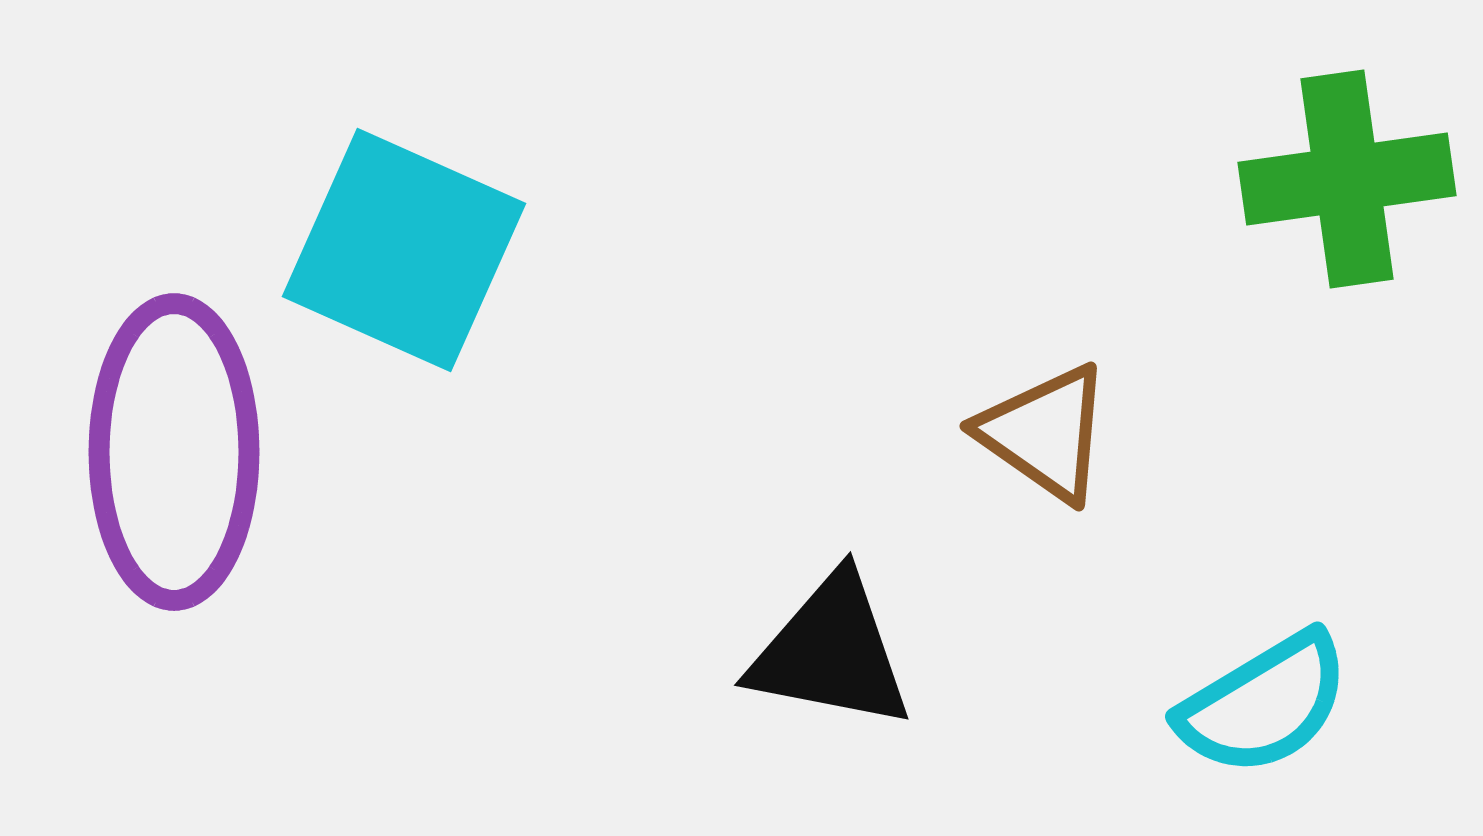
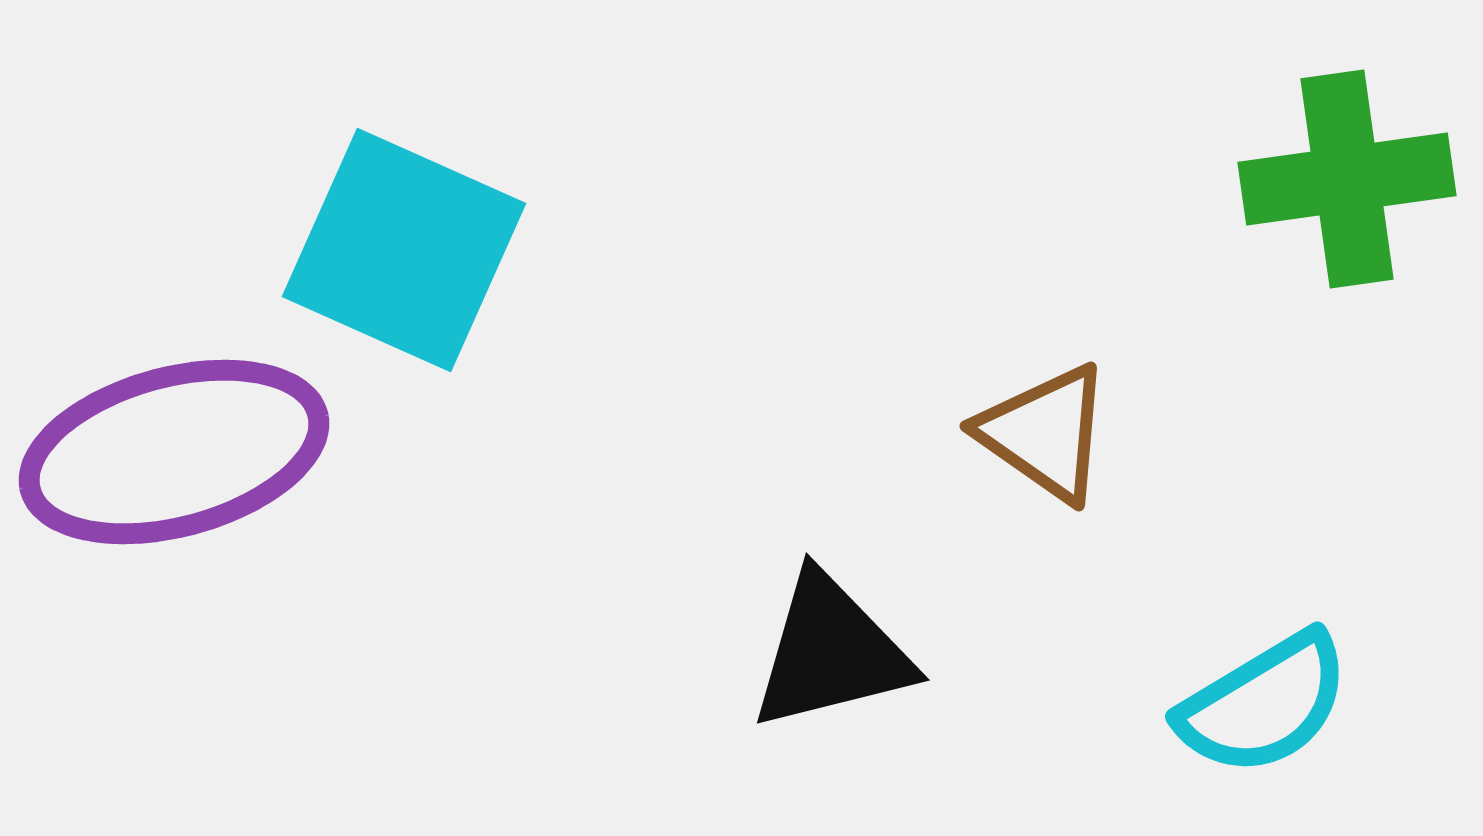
purple ellipse: rotated 75 degrees clockwise
black triangle: rotated 25 degrees counterclockwise
